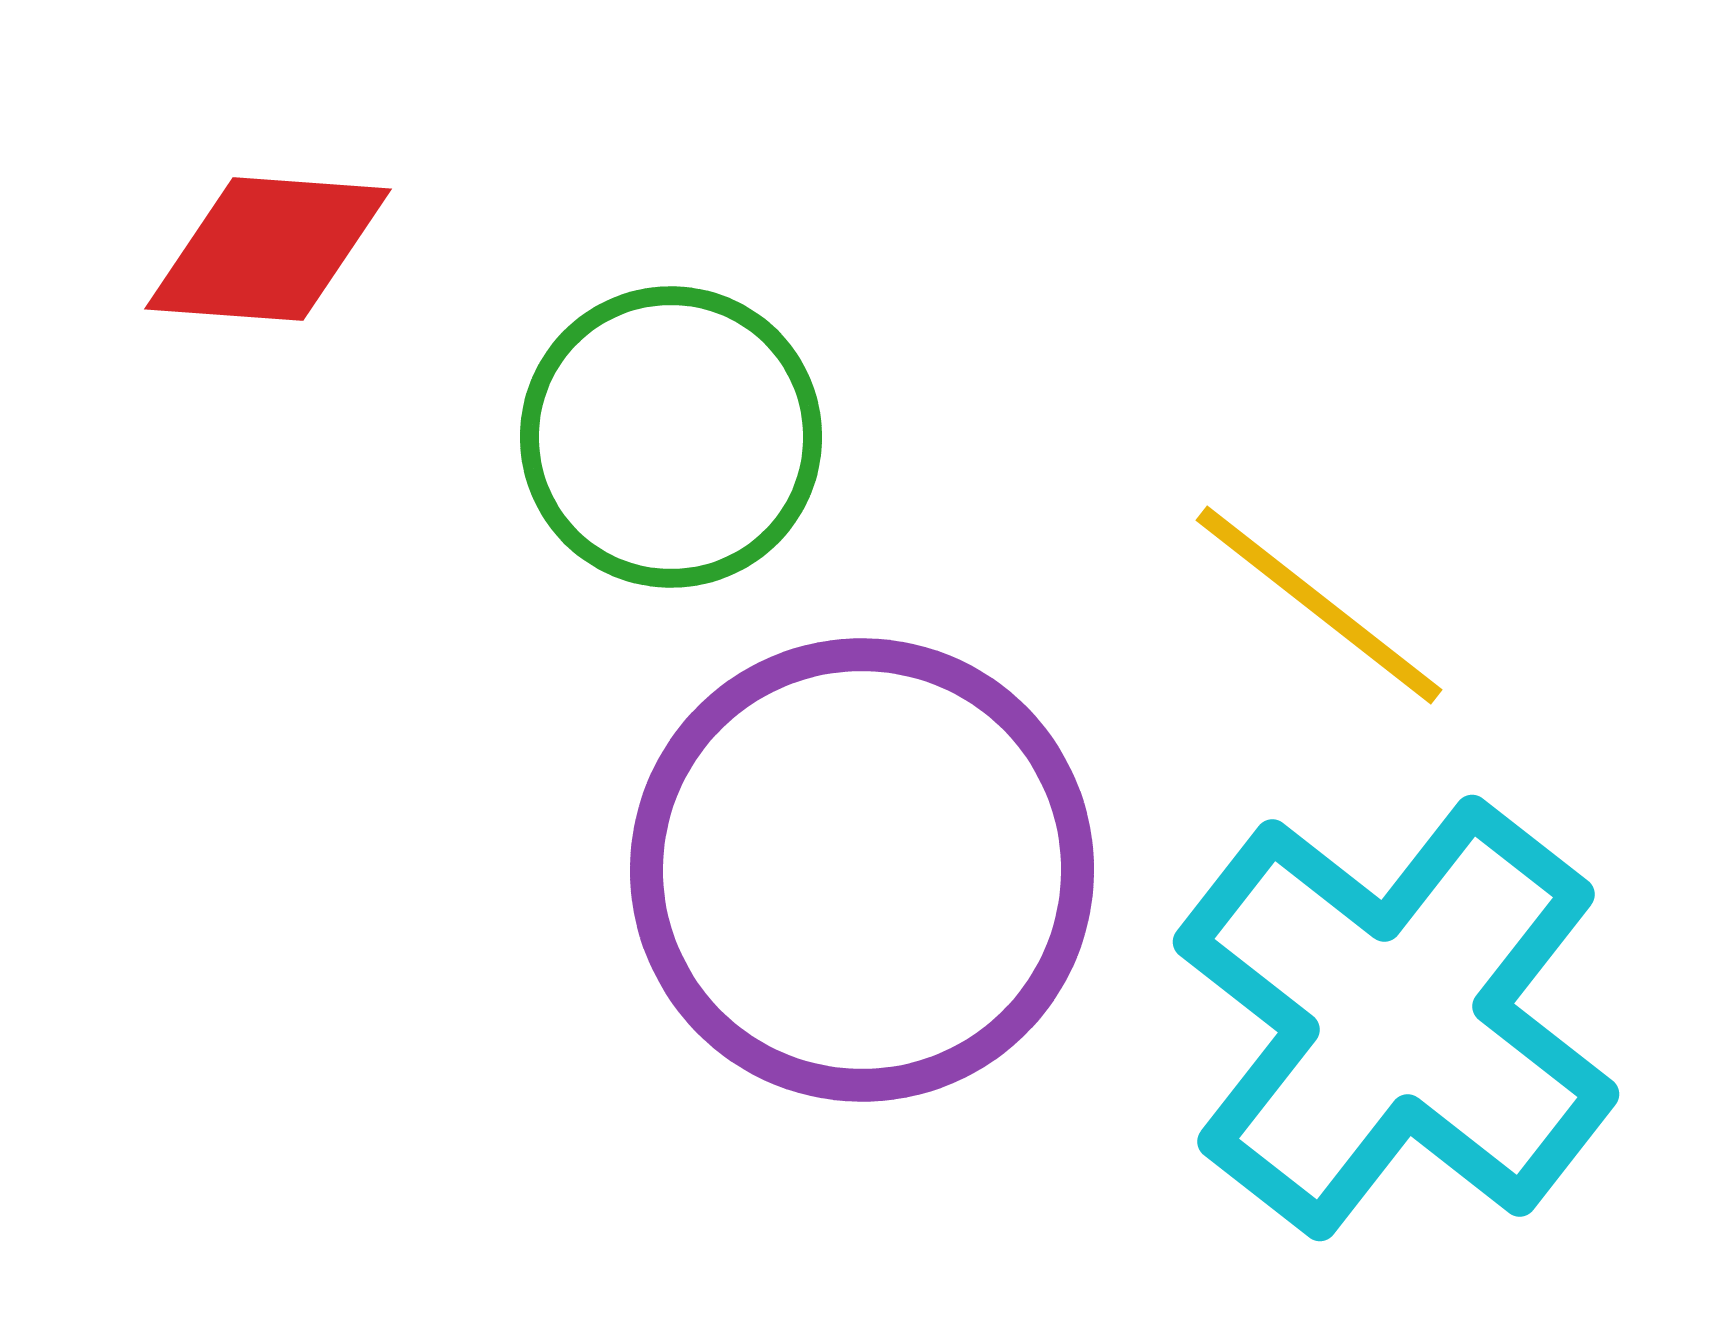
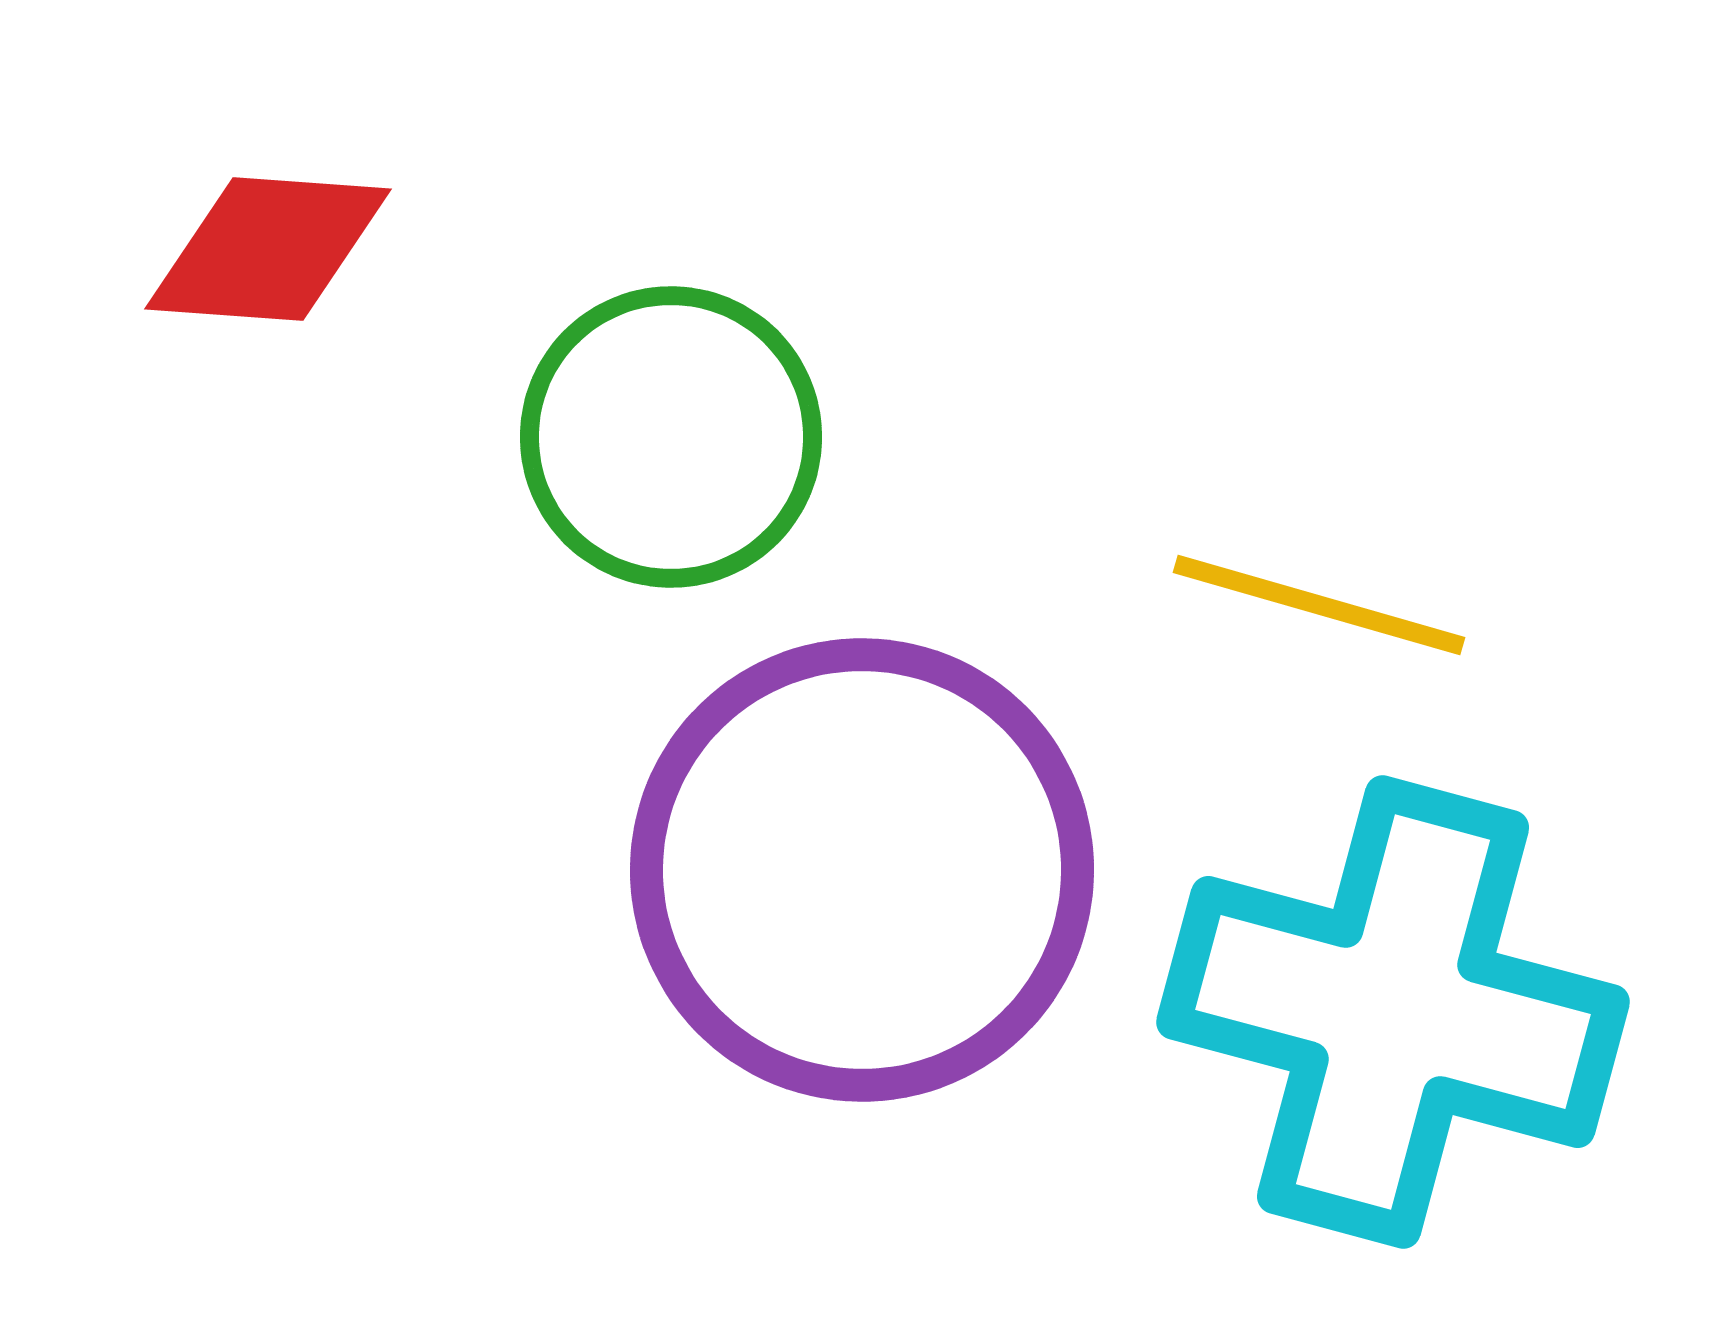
yellow line: rotated 22 degrees counterclockwise
cyan cross: moved 3 px left, 6 px up; rotated 23 degrees counterclockwise
